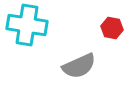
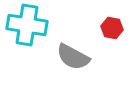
gray semicircle: moved 6 px left, 9 px up; rotated 52 degrees clockwise
